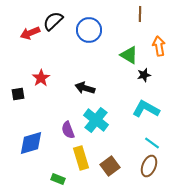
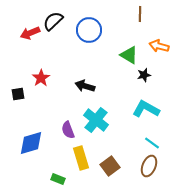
orange arrow: rotated 66 degrees counterclockwise
black arrow: moved 2 px up
